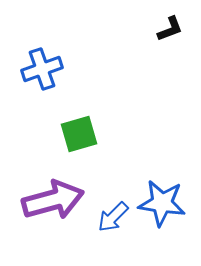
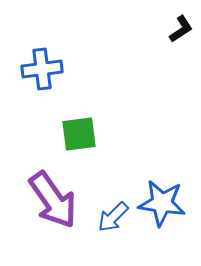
black L-shape: moved 11 px right; rotated 12 degrees counterclockwise
blue cross: rotated 12 degrees clockwise
green square: rotated 9 degrees clockwise
purple arrow: rotated 70 degrees clockwise
